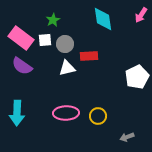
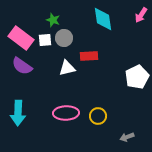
green star: rotated 24 degrees counterclockwise
gray circle: moved 1 px left, 6 px up
cyan arrow: moved 1 px right
